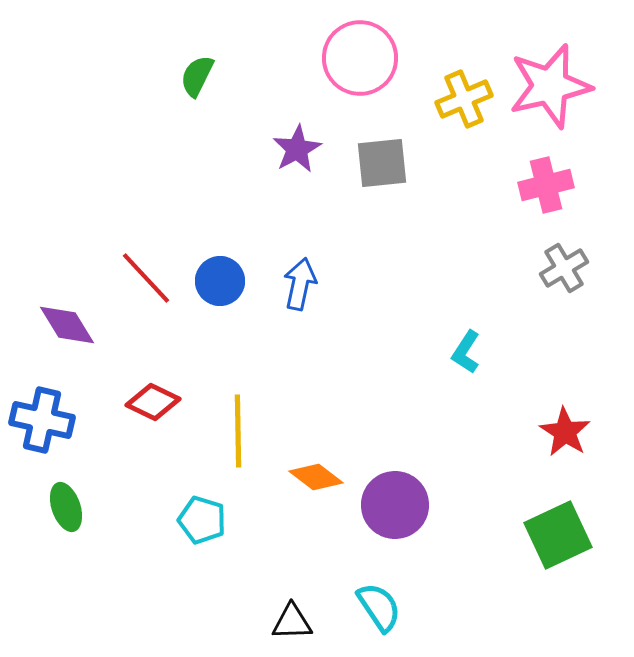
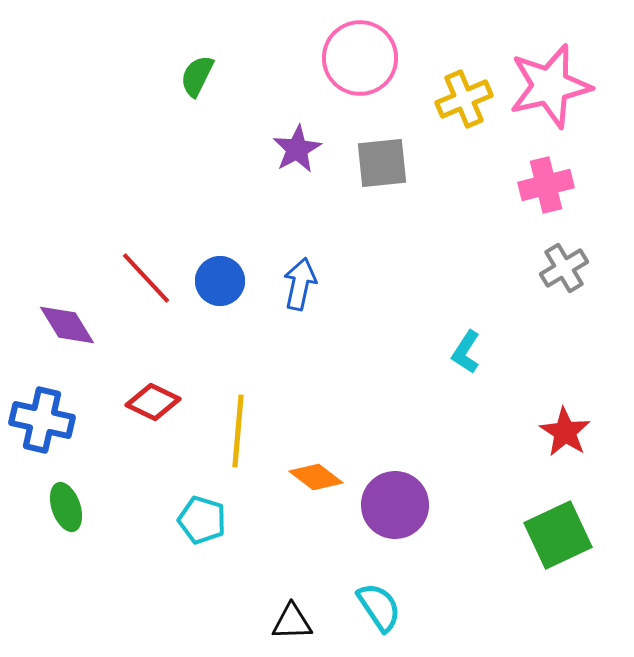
yellow line: rotated 6 degrees clockwise
